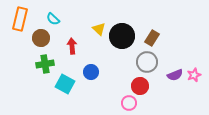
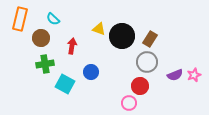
yellow triangle: rotated 24 degrees counterclockwise
brown rectangle: moved 2 px left, 1 px down
red arrow: rotated 14 degrees clockwise
